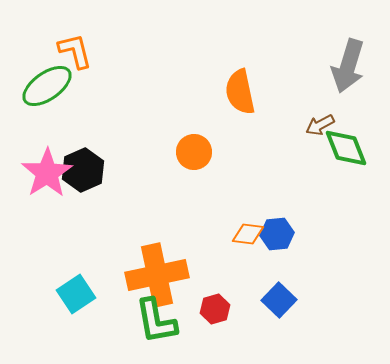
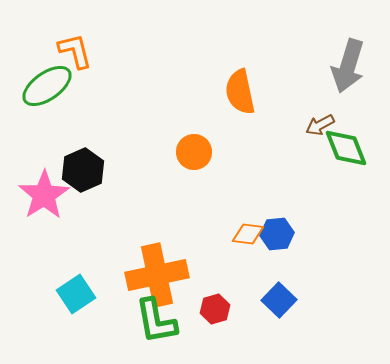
pink star: moved 3 px left, 22 px down
